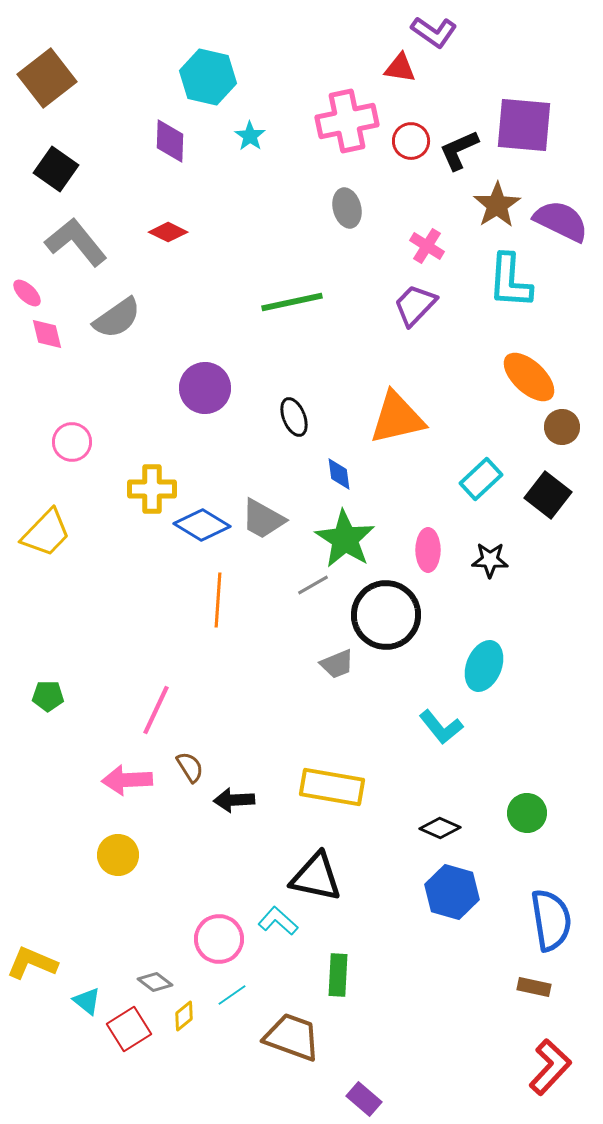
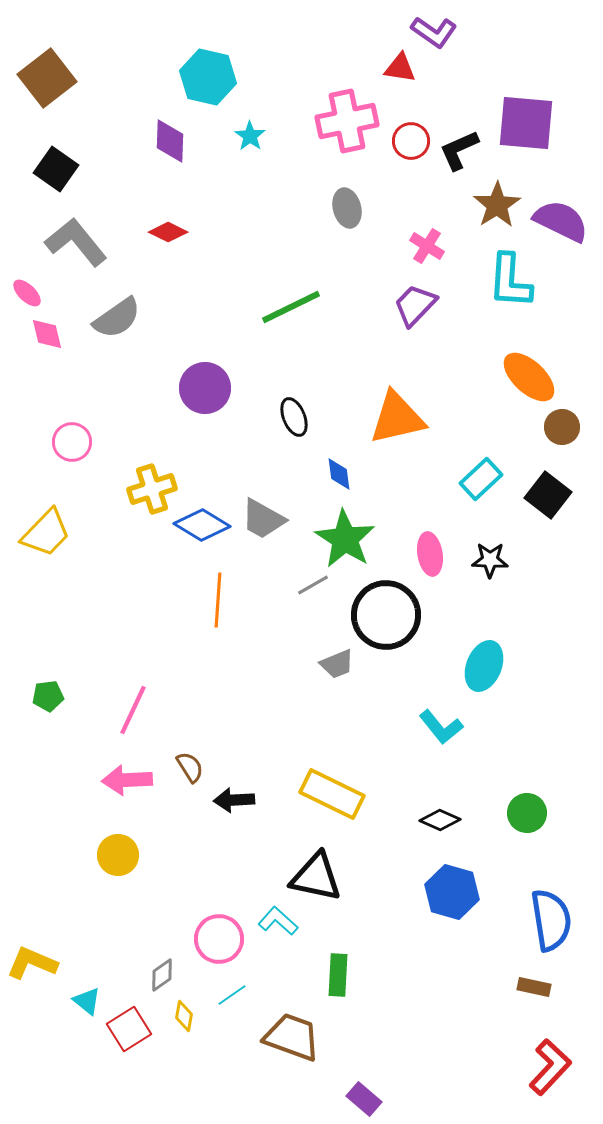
purple square at (524, 125): moved 2 px right, 2 px up
green line at (292, 302): moved 1 px left, 5 px down; rotated 14 degrees counterclockwise
yellow cross at (152, 489): rotated 18 degrees counterclockwise
pink ellipse at (428, 550): moved 2 px right, 4 px down; rotated 9 degrees counterclockwise
green pentagon at (48, 696): rotated 8 degrees counterclockwise
pink line at (156, 710): moved 23 px left
yellow rectangle at (332, 787): moved 7 px down; rotated 16 degrees clockwise
black diamond at (440, 828): moved 8 px up
gray diamond at (155, 982): moved 7 px right, 7 px up; rotated 72 degrees counterclockwise
yellow diamond at (184, 1016): rotated 40 degrees counterclockwise
